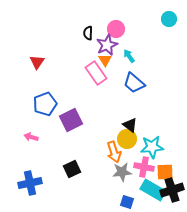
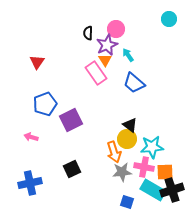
cyan arrow: moved 1 px left, 1 px up
